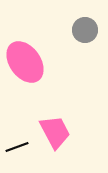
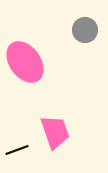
pink trapezoid: rotated 9 degrees clockwise
black line: moved 3 px down
